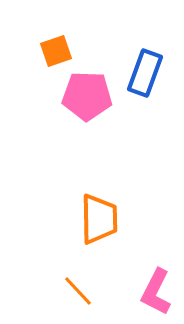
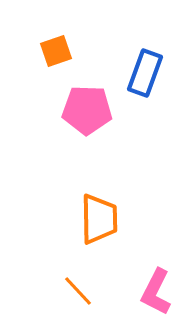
pink pentagon: moved 14 px down
